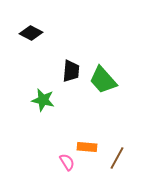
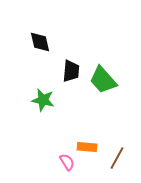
black diamond: moved 9 px right, 9 px down; rotated 50 degrees clockwise
